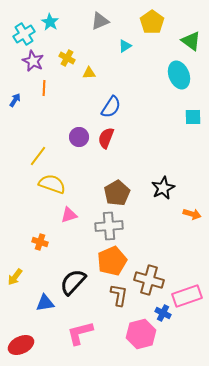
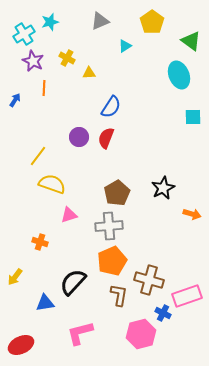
cyan star: rotated 24 degrees clockwise
